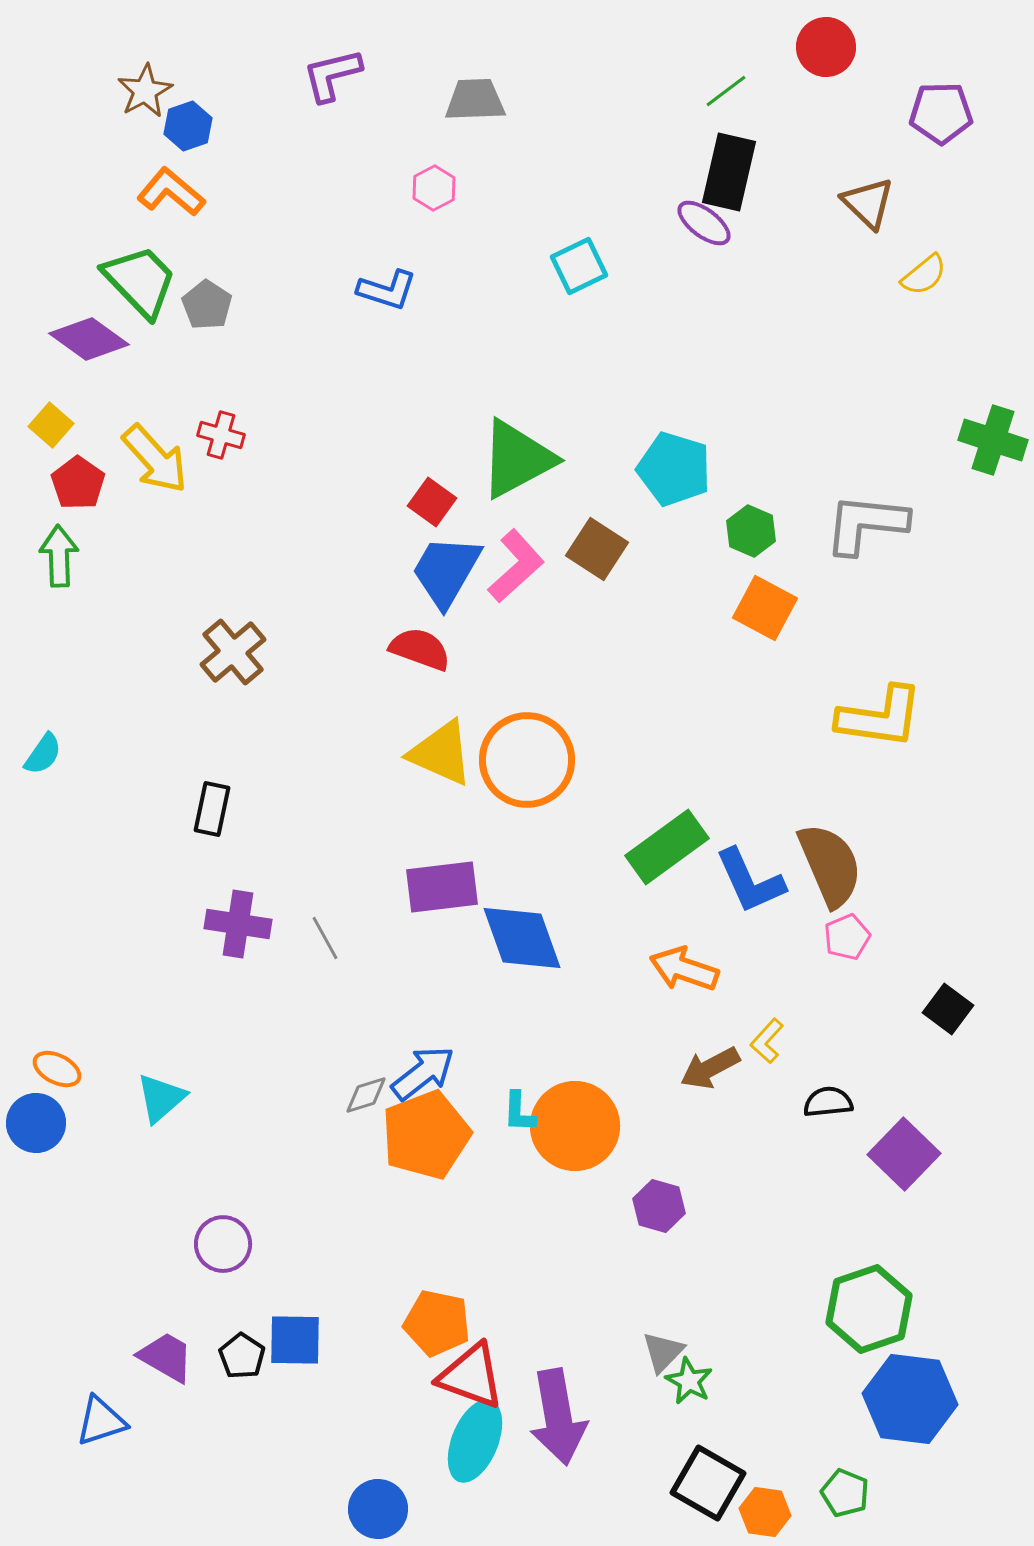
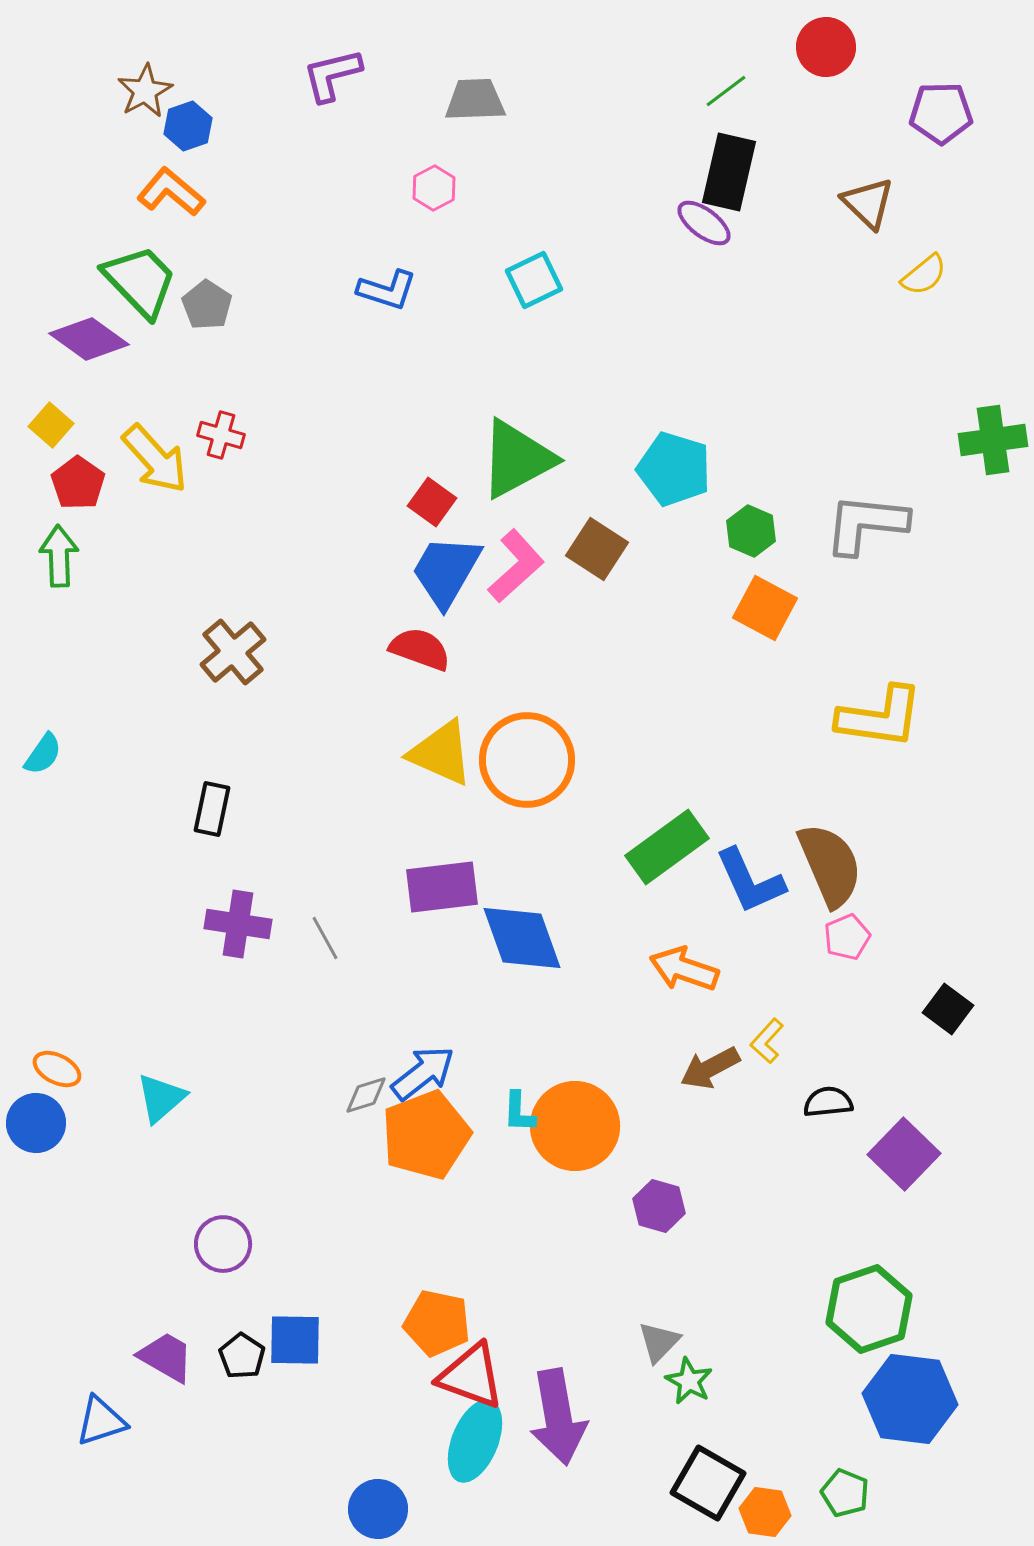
cyan square at (579, 266): moved 45 px left, 14 px down
green cross at (993, 440): rotated 26 degrees counterclockwise
gray triangle at (663, 1352): moved 4 px left, 10 px up
